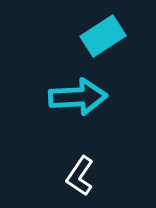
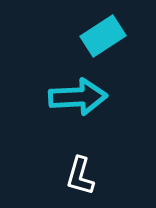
white L-shape: rotated 18 degrees counterclockwise
